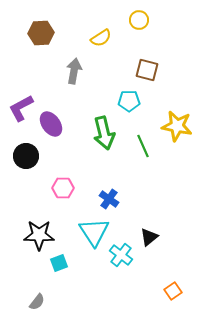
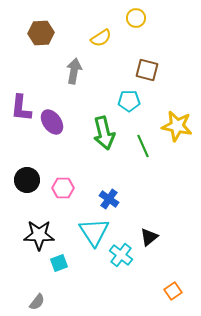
yellow circle: moved 3 px left, 2 px up
purple L-shape: rotated 56 degrees counterclockwise
purple ellipse: moved 1 px right, 2 px up
black circle: moved 1 px right, 24 px down
